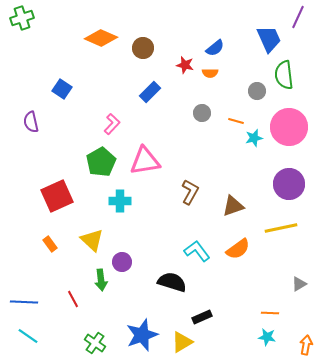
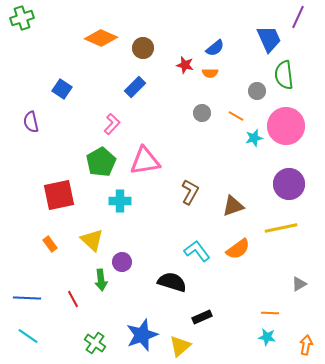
blue rectangle at (150, 92): moved 15 px left, 5 px up
orange line at (236, 121): moved 5 px up; rotated 14 degrees clockwise
pink circle at (289, 127): moved 3 px left, 1 px up
red square at (57, 196): moved 2 px right, 1 px up; rotated 12 degrees clockwise
blue line at (24, 302): moved 3 px right, 4 px up
yellow triangle at (182, 342): moved 2 px left, 4 px down; rotated 10 degrees counterclockwise
